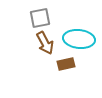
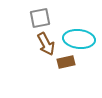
brown arrow: moved 1 px right, 1 px down
brown rectangle: moved 2 px up
